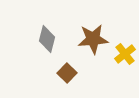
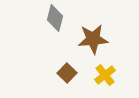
gray diamond: moved 8 px right, 21 px up
yellow cross: moved 20 px left, 21 px down
